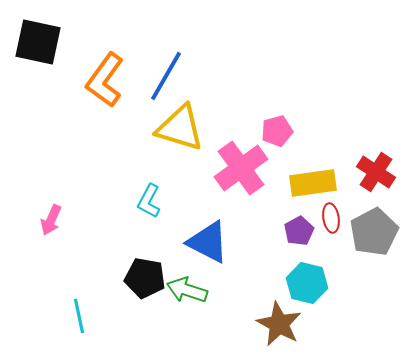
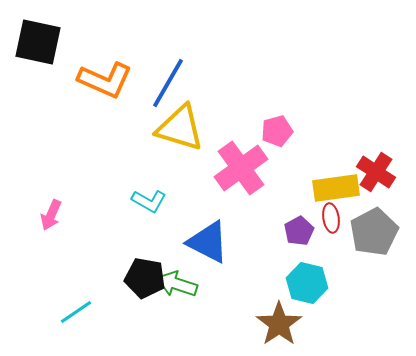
blue line: moved 2 px right, 7 px down
orange L-shape: rotated 102 degrees counterclockwise
yellow rectangle: moved 23 px right, 5 px down
cyan L-shape: rotated 88 degrees counterclockwise
pink arrow: moved 5 px up
green arrow: moved 10 px left, 6 px up
cyan line: moved 3 px left, 4 px up; rotated 68 degrees clockwise
brown star: rotated 9 degrees clockwise
